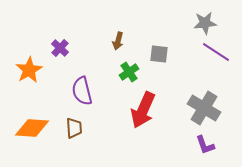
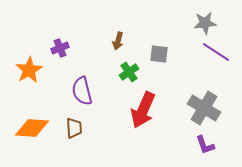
purple cross: rotated 24 degrees clockwise
